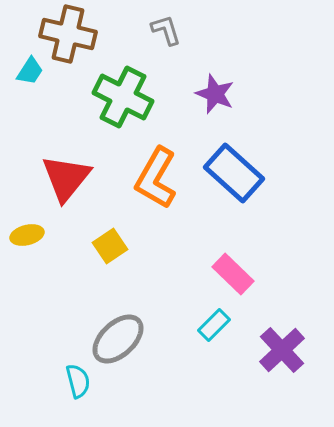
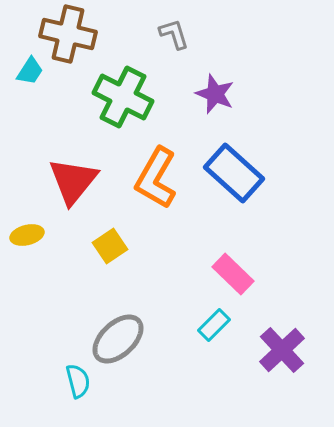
gray L-shape: moved 8 px right, 4 px down
red triangle: moved 7 px right, 3 px down
